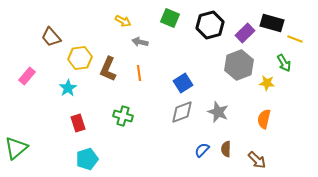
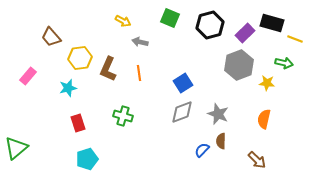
green arrow: rotated 48 degrees counterclockwise
pink rectangle: moved 1 px right
cyan star: rotated 18 degrees clockwise
gray star: moved 2 px down
brown semicircle: moved 5 px left, 8 px up
